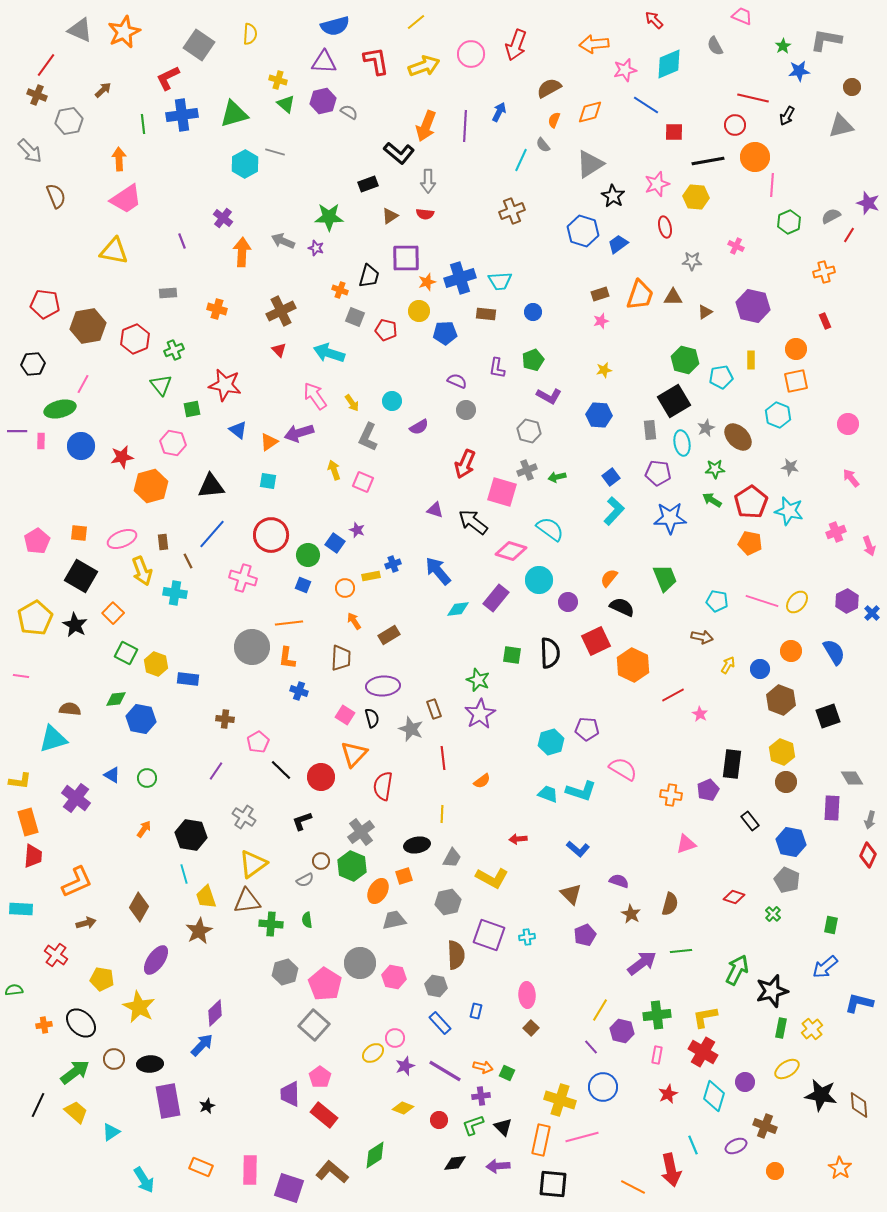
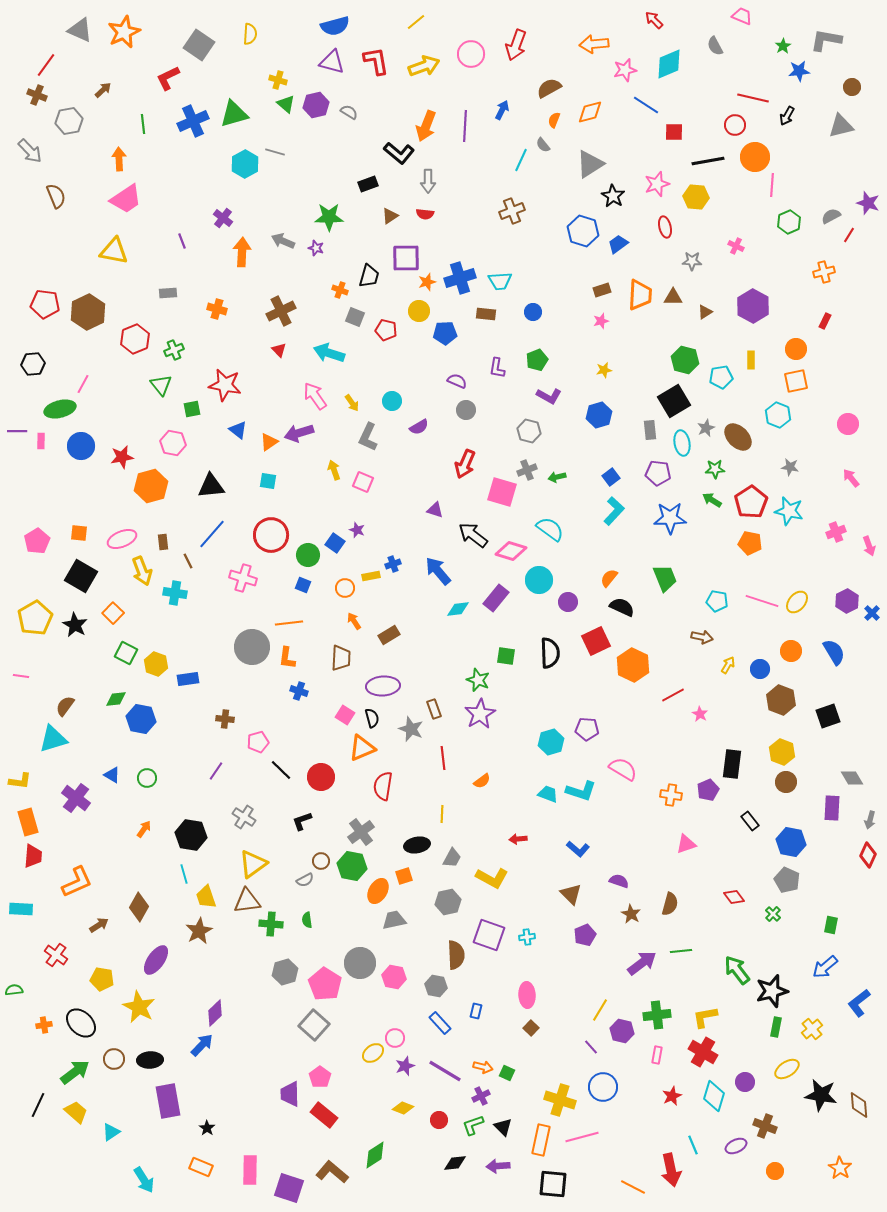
purple triangle at (324, 62): moved 8 px right; rotated 12 degrees clockwise
purple hexagon at (323, 101): moved 7 px left, 4 px down
blue arrow at (499, 112): moved 3 px right, 2 px up
blue cross at (182, 115): moved 11 px right, 6 px down; rotated 16 degrees counterclockwise
brown rectangle at (600, 294): moved 2 px right, 4 px up
orange trapezoid at (640, 295): rotated 16 degrees counterclockwise
purple hexagon at (753, 306): rotated 16 degrees clockwise
red rectangle at (825, 321): rotated 49 degrees clockwise
brown hexagon at (88, 326): moved 14 px up; rotated 16 degrees counterclockwise
green pentagon at (533, 360): moved 4 px right
blue hexagon at (599, 415): rotated 20 degrees counterclockwise
black arrow at (473, 522): moved 13 px down
green square at (512, 655): moved 6 px left, 1 px down
blue rectangle at (188, 679): rotated 15 degrees counterclockwise
brown semicircle at (70, 709): moved 5 px left, 3 px up; rotated 60 degrees counterclockwise
pink pentagon at (258, 742): rotated 15 degrees clockwise
orange triangle at (354, 754): moved 8 px right, 6 px up; rotated 24 degrees clockwise
green hexagon at (352, 866): rotated 12 degrees counterclockwise
red diamond at (734, 897): rotated 35 degrees clockwise
brown arrow at (86, 923): moved 13 px right, 2 px down; rotated 18 degrees counterclockwise
green arrow at (737, 970): rotated 64 degrees counterclockwise
blue L-shape at (859, 1003): rotated 52 degrees counterclockwise
green rectangle at (781, 1028): moved 5 px left, 1 px up
black ellipse at (150, 1064): moved 4 px up
red star at (668, 1094): moved 4 px right, 2 px down
purple cross at (481, 1096): rotated 18 degrees counterclockwise
black star at (207, 1106): moved 22 px down; rotated 14 degrees counterclockwise
